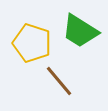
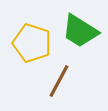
brown line: rotated 68 degrees clockwise
